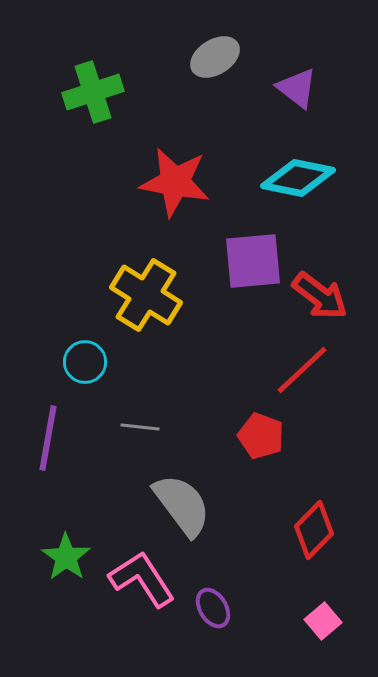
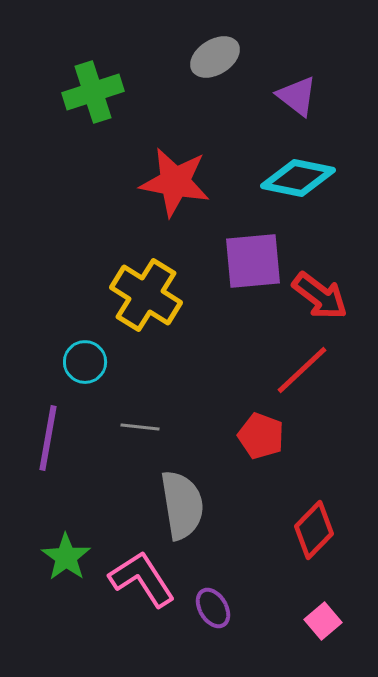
purple triangle: moved 8 px down
gray semicircle: rotated 28 degrees clockwise
